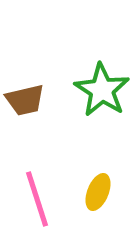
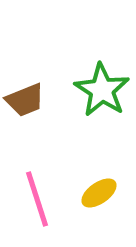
brown trapezoid: rotated 9 degrees counterclockwise
yellow ellipse: moved 1 px right, 1 px down; rotated 33 degrees clockwise
